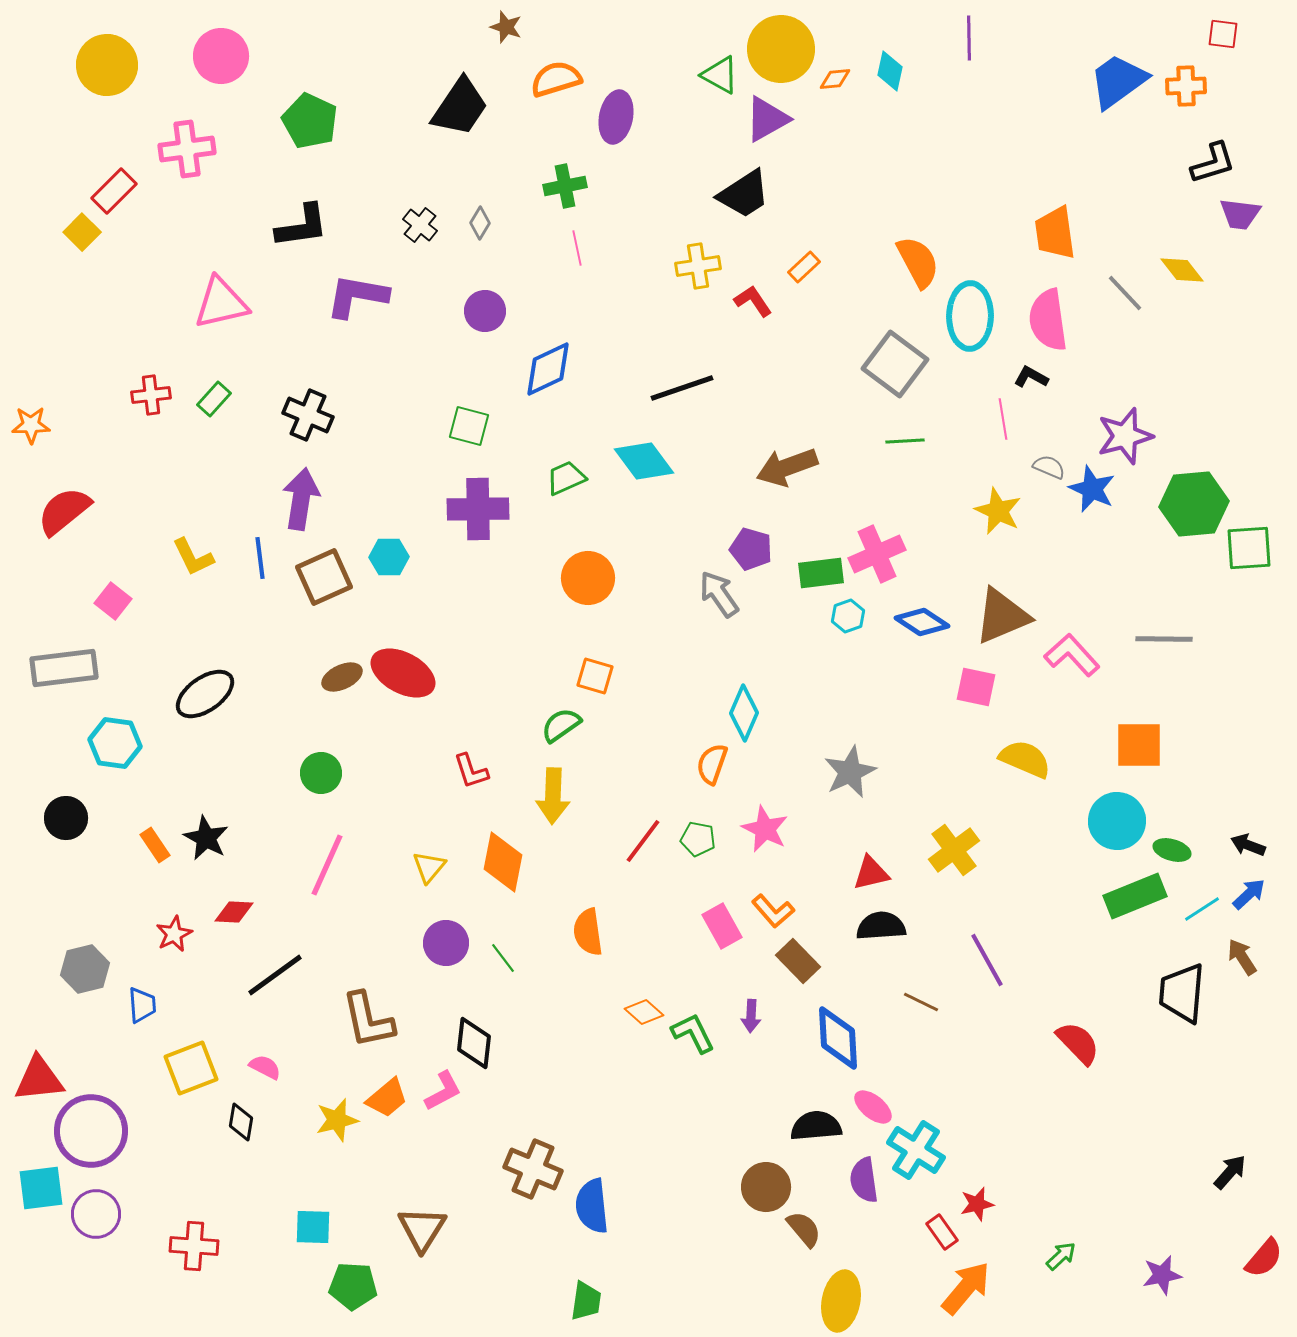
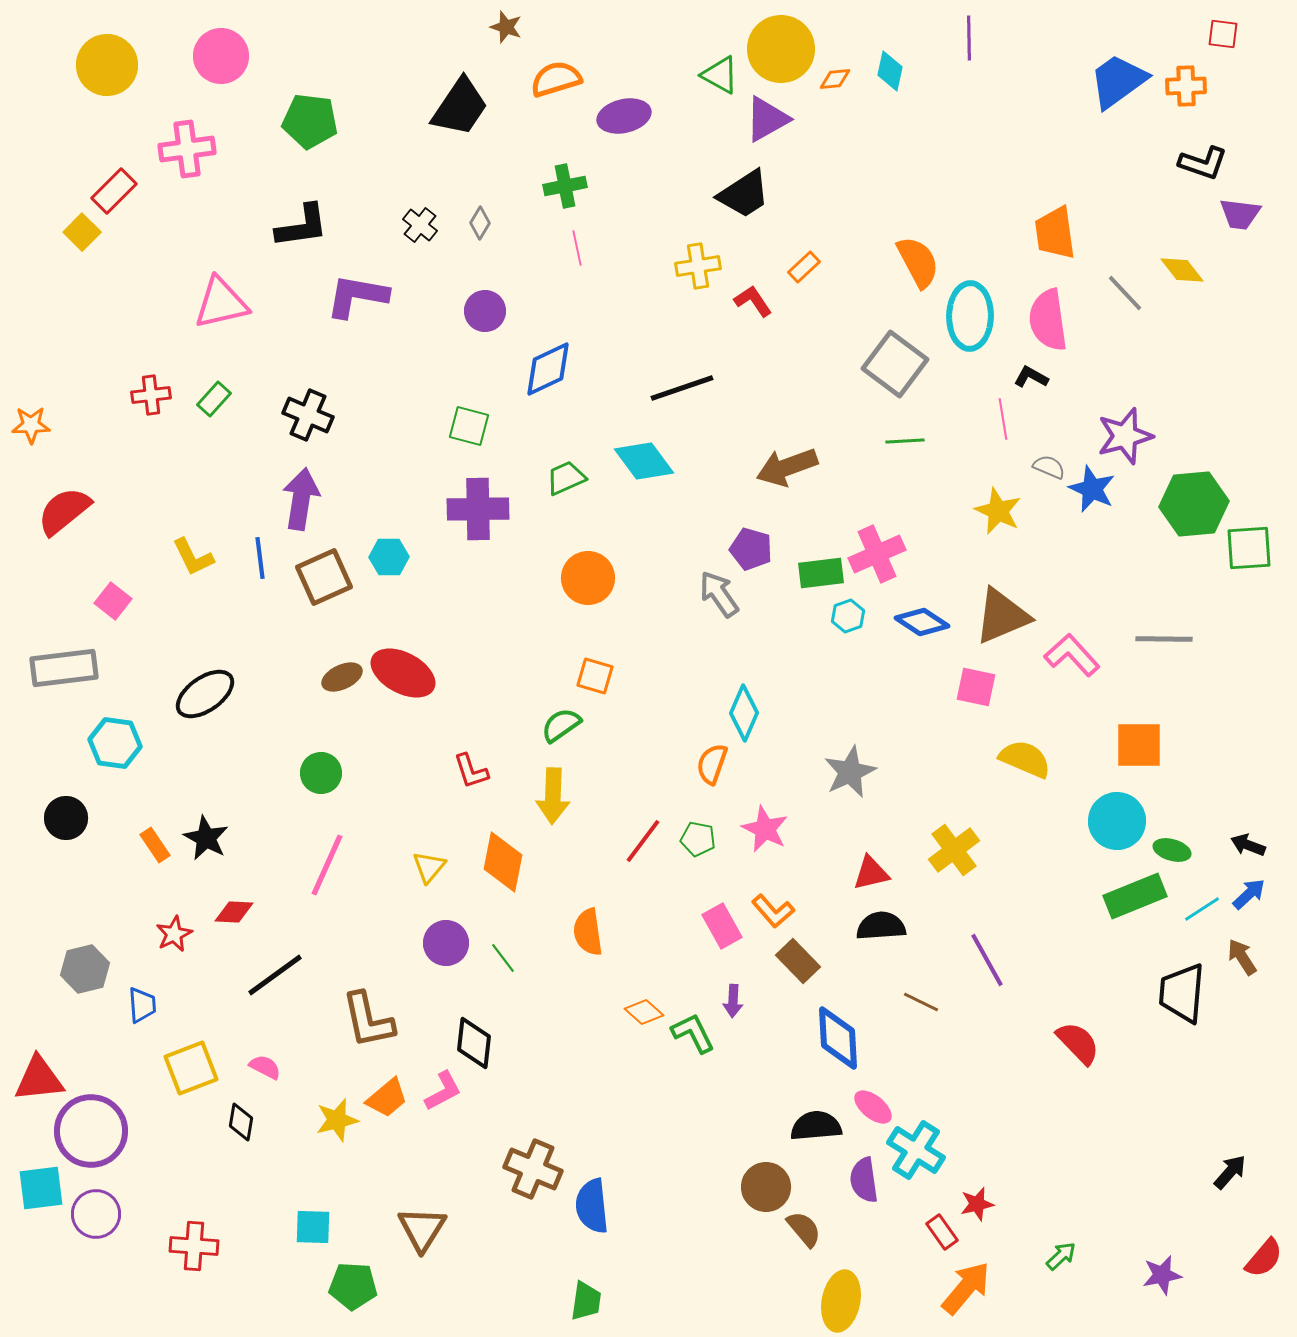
purple ellipse at (616, 117): moved 8 px right, 1 px up; rotated 66 degrees clockwise
green pentagon at (310, 121): rotated 18 degrees counterclockwise
black L-shape at (1213, 163): moved 10 px left; rotated 36 degrees clockwise
purple arrow at (751, 1016): moved 18 px left, 15 px up
